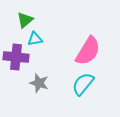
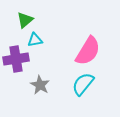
cyan triangle: moved 1 px down
purple cross: moved 2 px down; rotated 15 degrees counterclockwise
gray star: moved 1 px right, 2 px down; rotated 12 degrees clockwise
